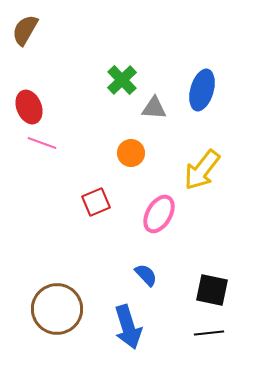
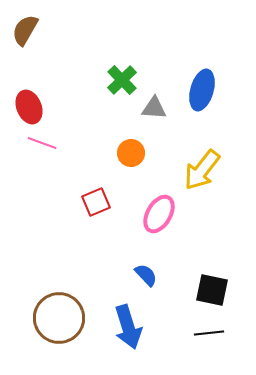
brown circle: moved 2 px right, 9 px down
